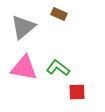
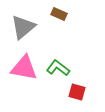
red square: rotated 18 degrees clockwise
